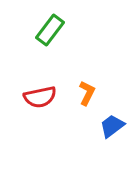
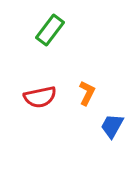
blue trapezoid: rotated 24 degrees counterclockwise
